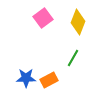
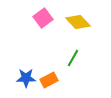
yellow diamond: rotated 65 degrees counterclockwise
